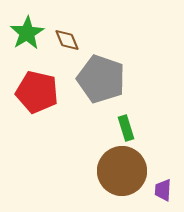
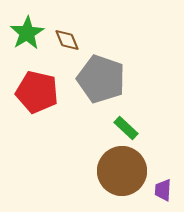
green rectangle: rotated 30 degrees counterclockwise
